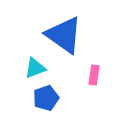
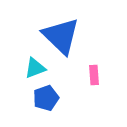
blue triangle: moved 3 px left, 1 px down; rotated 9 degrees clockwise
pink rectangle: rotated 12 degrees counterclockwise
